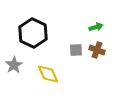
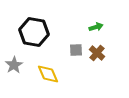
black hexagon: moved 1 px right, 1 px up; rotated 16 degrees counterclockwise
brown cross: moved 3 px down; rotated 21 degrees clockwise
